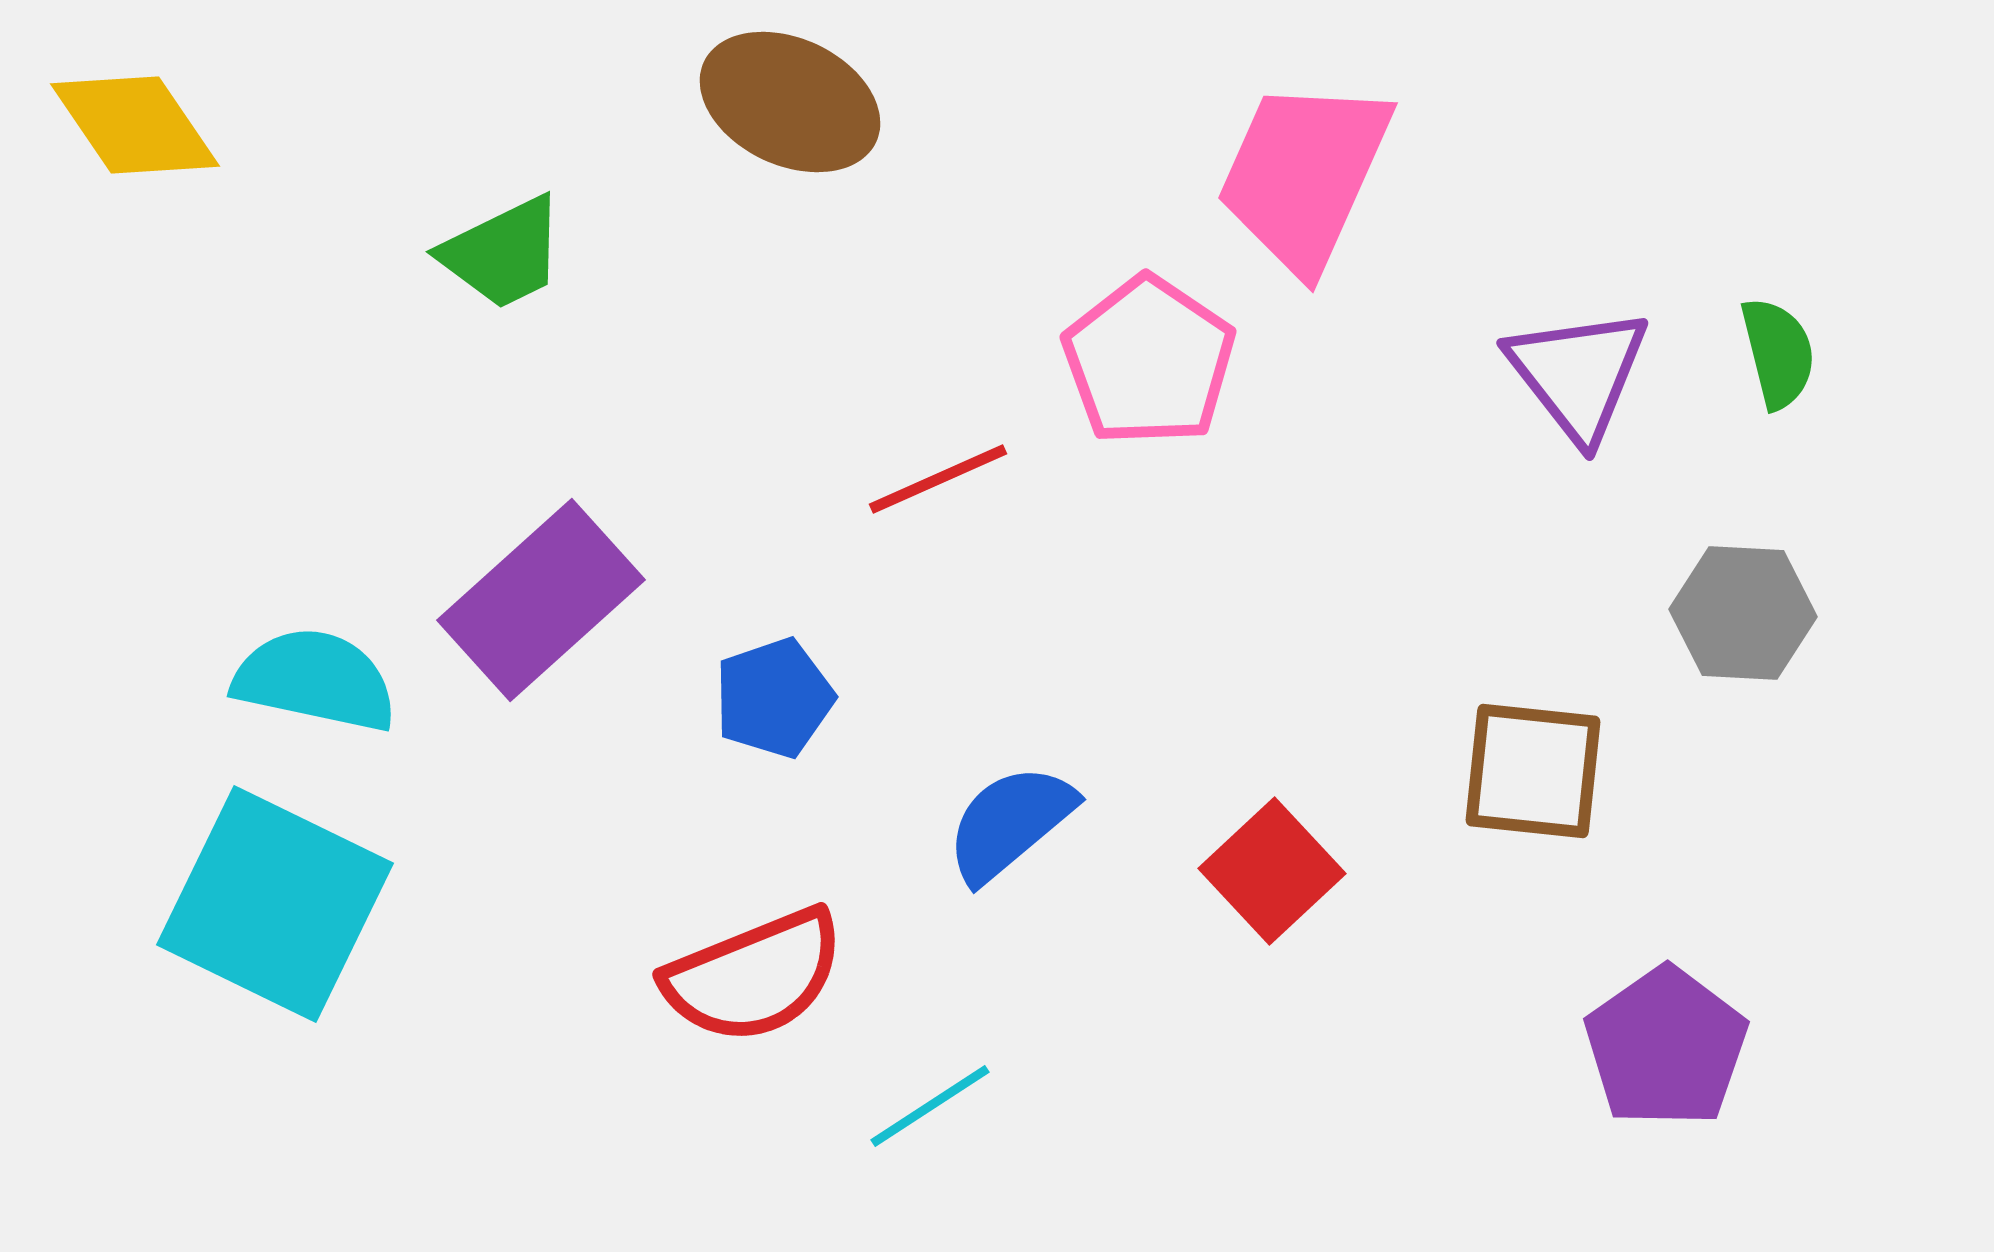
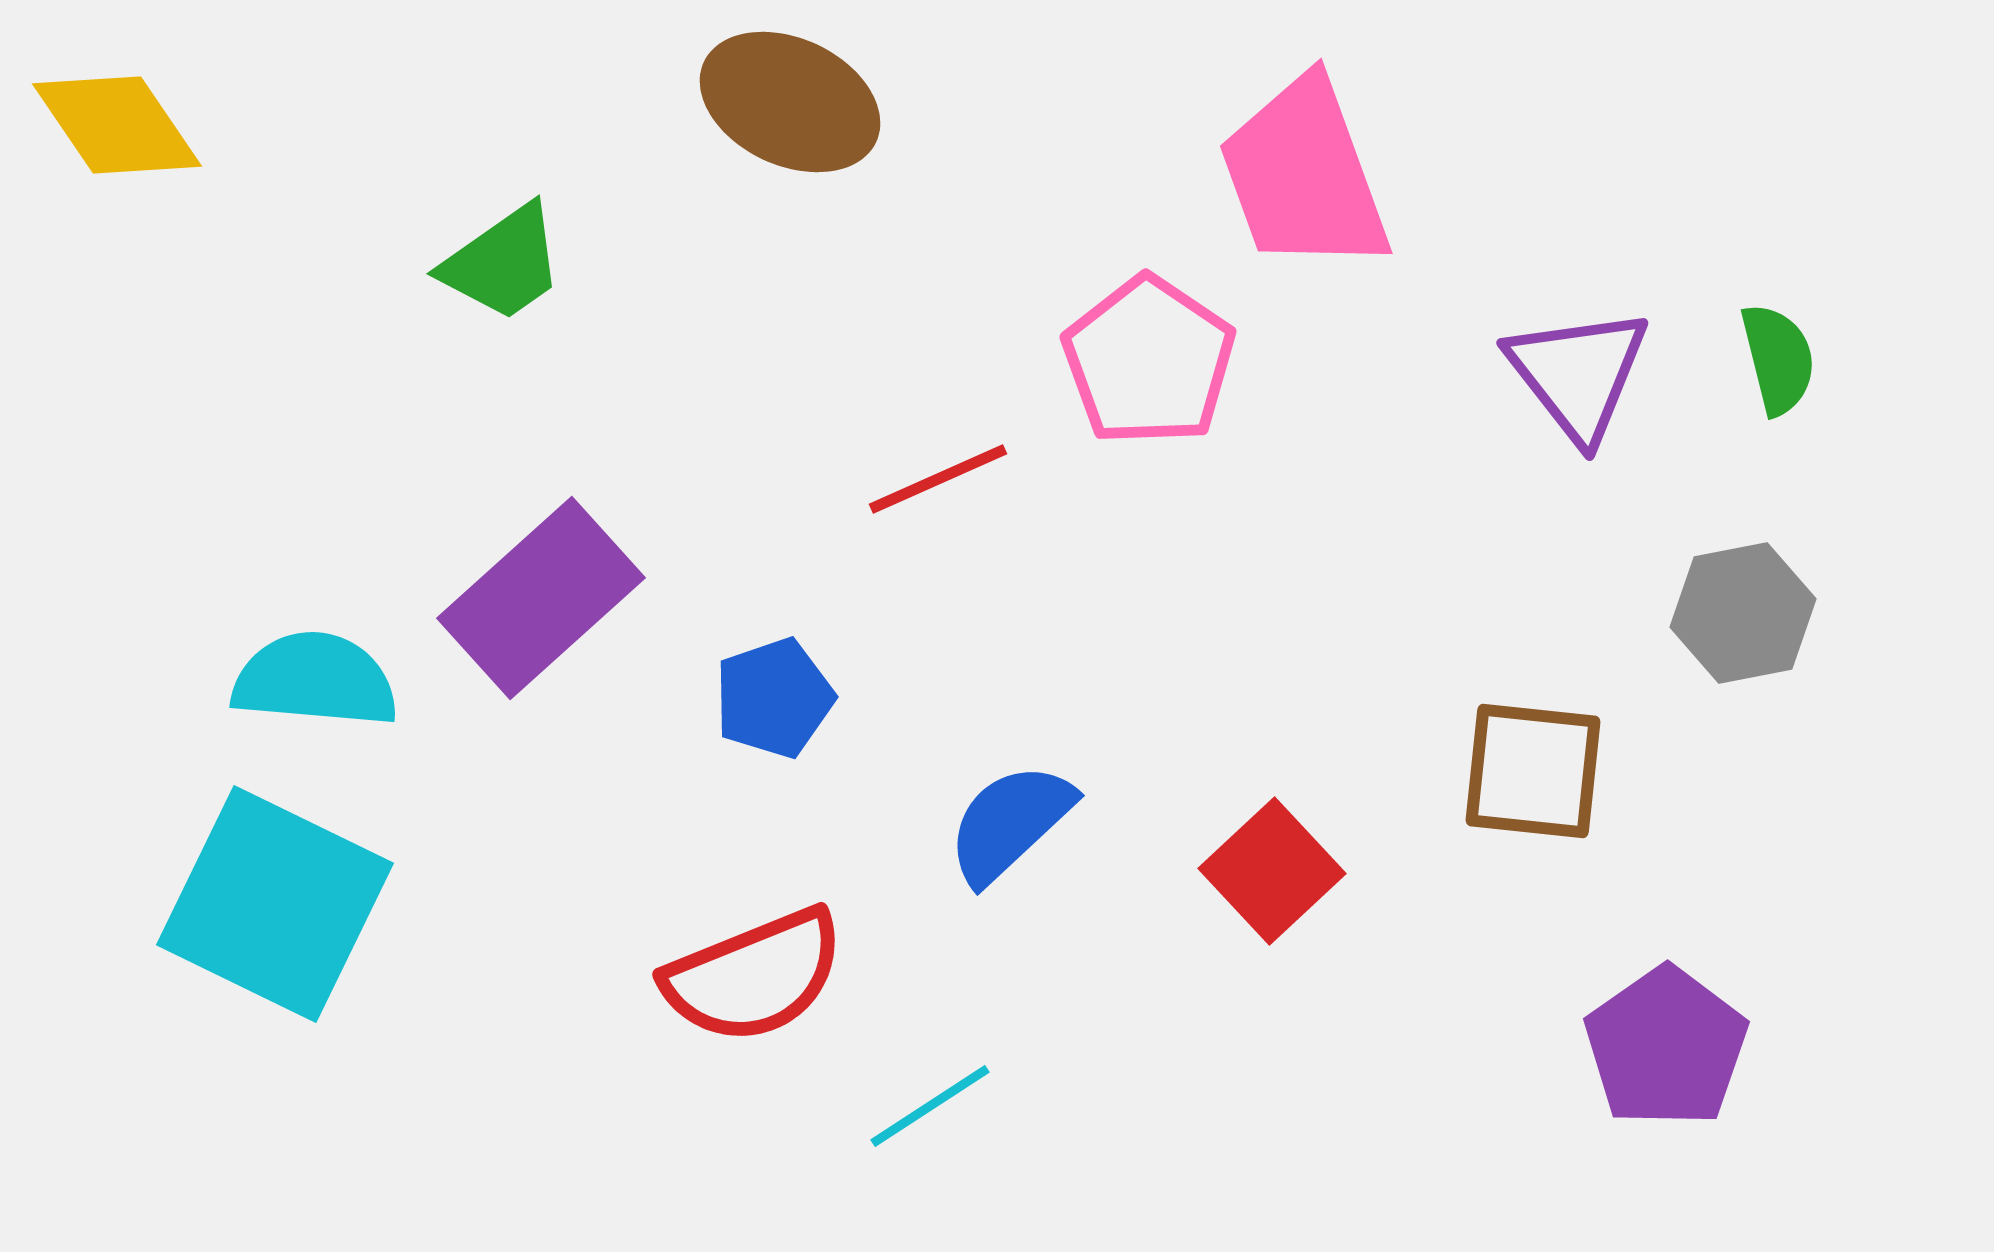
yellow diamond: moved 18 px left
pink trapezoid: rotated 44 degrees counterclockwise
green trapezoid: moved 10 px down; rotated 9 degrees counterclockwise
green semicircle: moved 6 px down
purple rectangle: moved 2 px up
gray hexagon: rotated 14 degrees counterclockwise
cyan semicircle: rotated 7 degrees counterclockwise
blue semicircle: rotated 3 degrees counterclockwise
